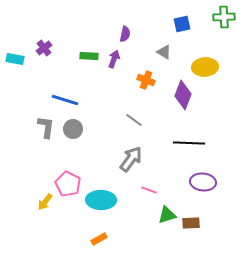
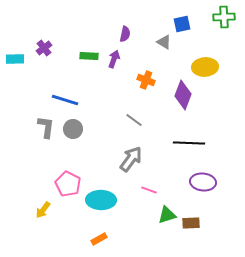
gray triangle: moved 10 px up
cyan rectangle: rotated 12 degrees counterclockwise
yellow arrow: moved 2 px left, 8 px down
